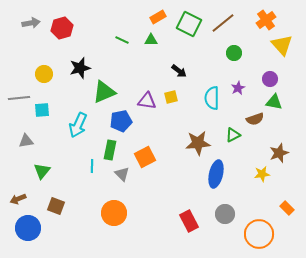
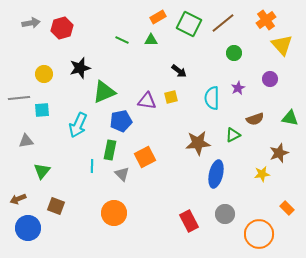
green triangle at (274, 102): moved 16 px right, 16 px down
